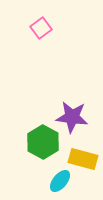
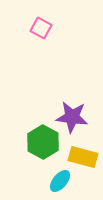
pink square: rotated 25 degrees counterclockwise
yellow rectangle: moved 2 px up
